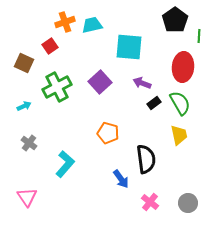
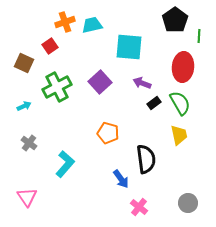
pink cross: moved 11 px left, 5 px down
